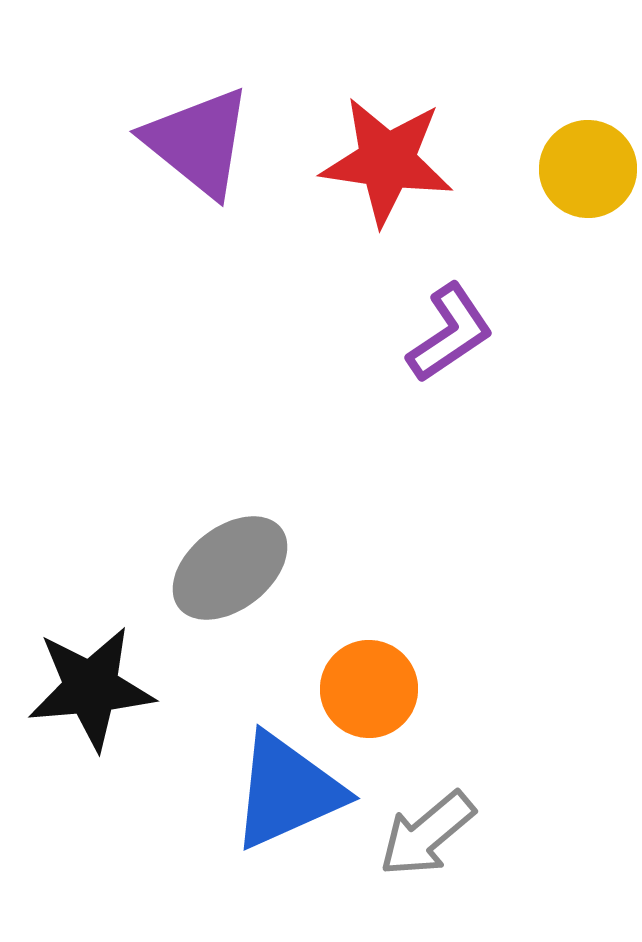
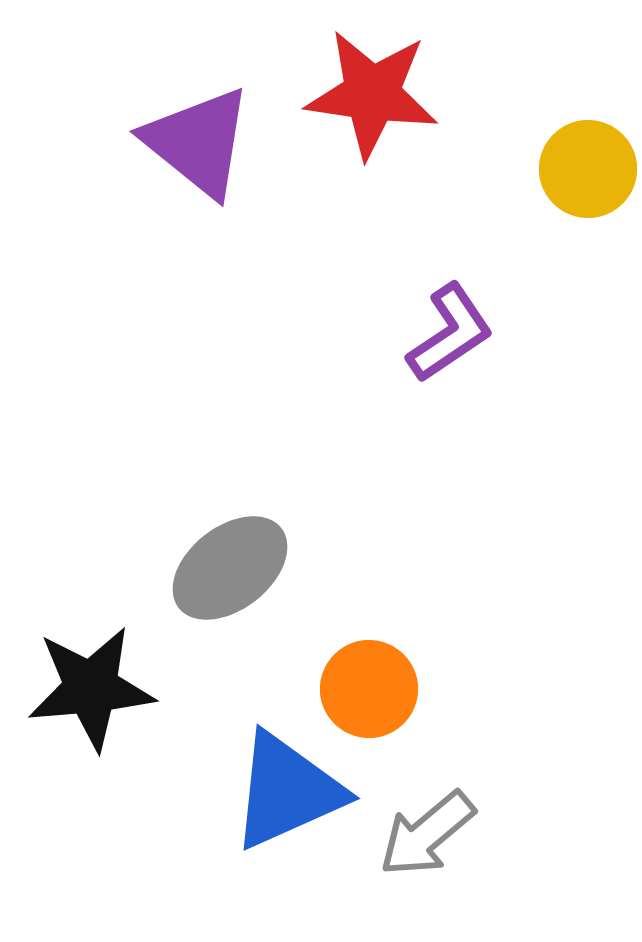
red star: moved 15 px left, 67 px up
